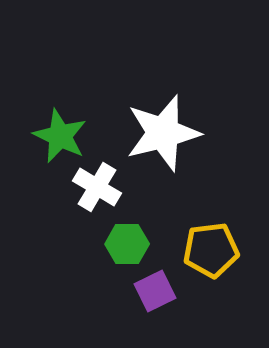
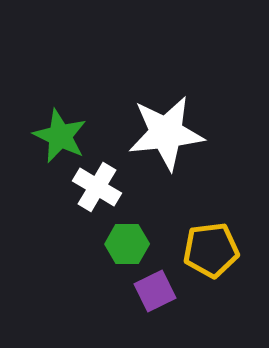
white star: moved 3 px right; rotated 8 degrees clockwise
